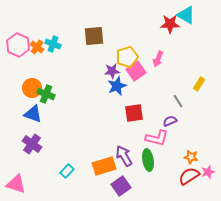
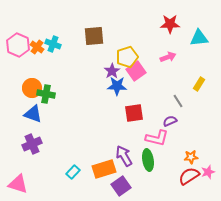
cyan triangle: moved 13 px right, 23 px down; rotated 36 degrees counterclockwise
pink arrow: moved 10 px right, 2 px up; rotated 133 degrees counterclockwise
purple star: rotated 28 degrees counterclockwise
blue star: rotated 24 degrees clockwise
green cross: rotated 12 degrees counterclockwise
purple cross: rotated 30 degrees clockwise
orange star: rotated 16 degrees counterclockwise
orange rectangle: moved 3 px down
cyan rectangle: moved 6 px right, 1 px down
pink triangle: moved 2 px right
